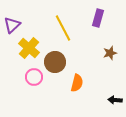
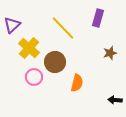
yellow line: rotated 16 degrees counterclockwise
